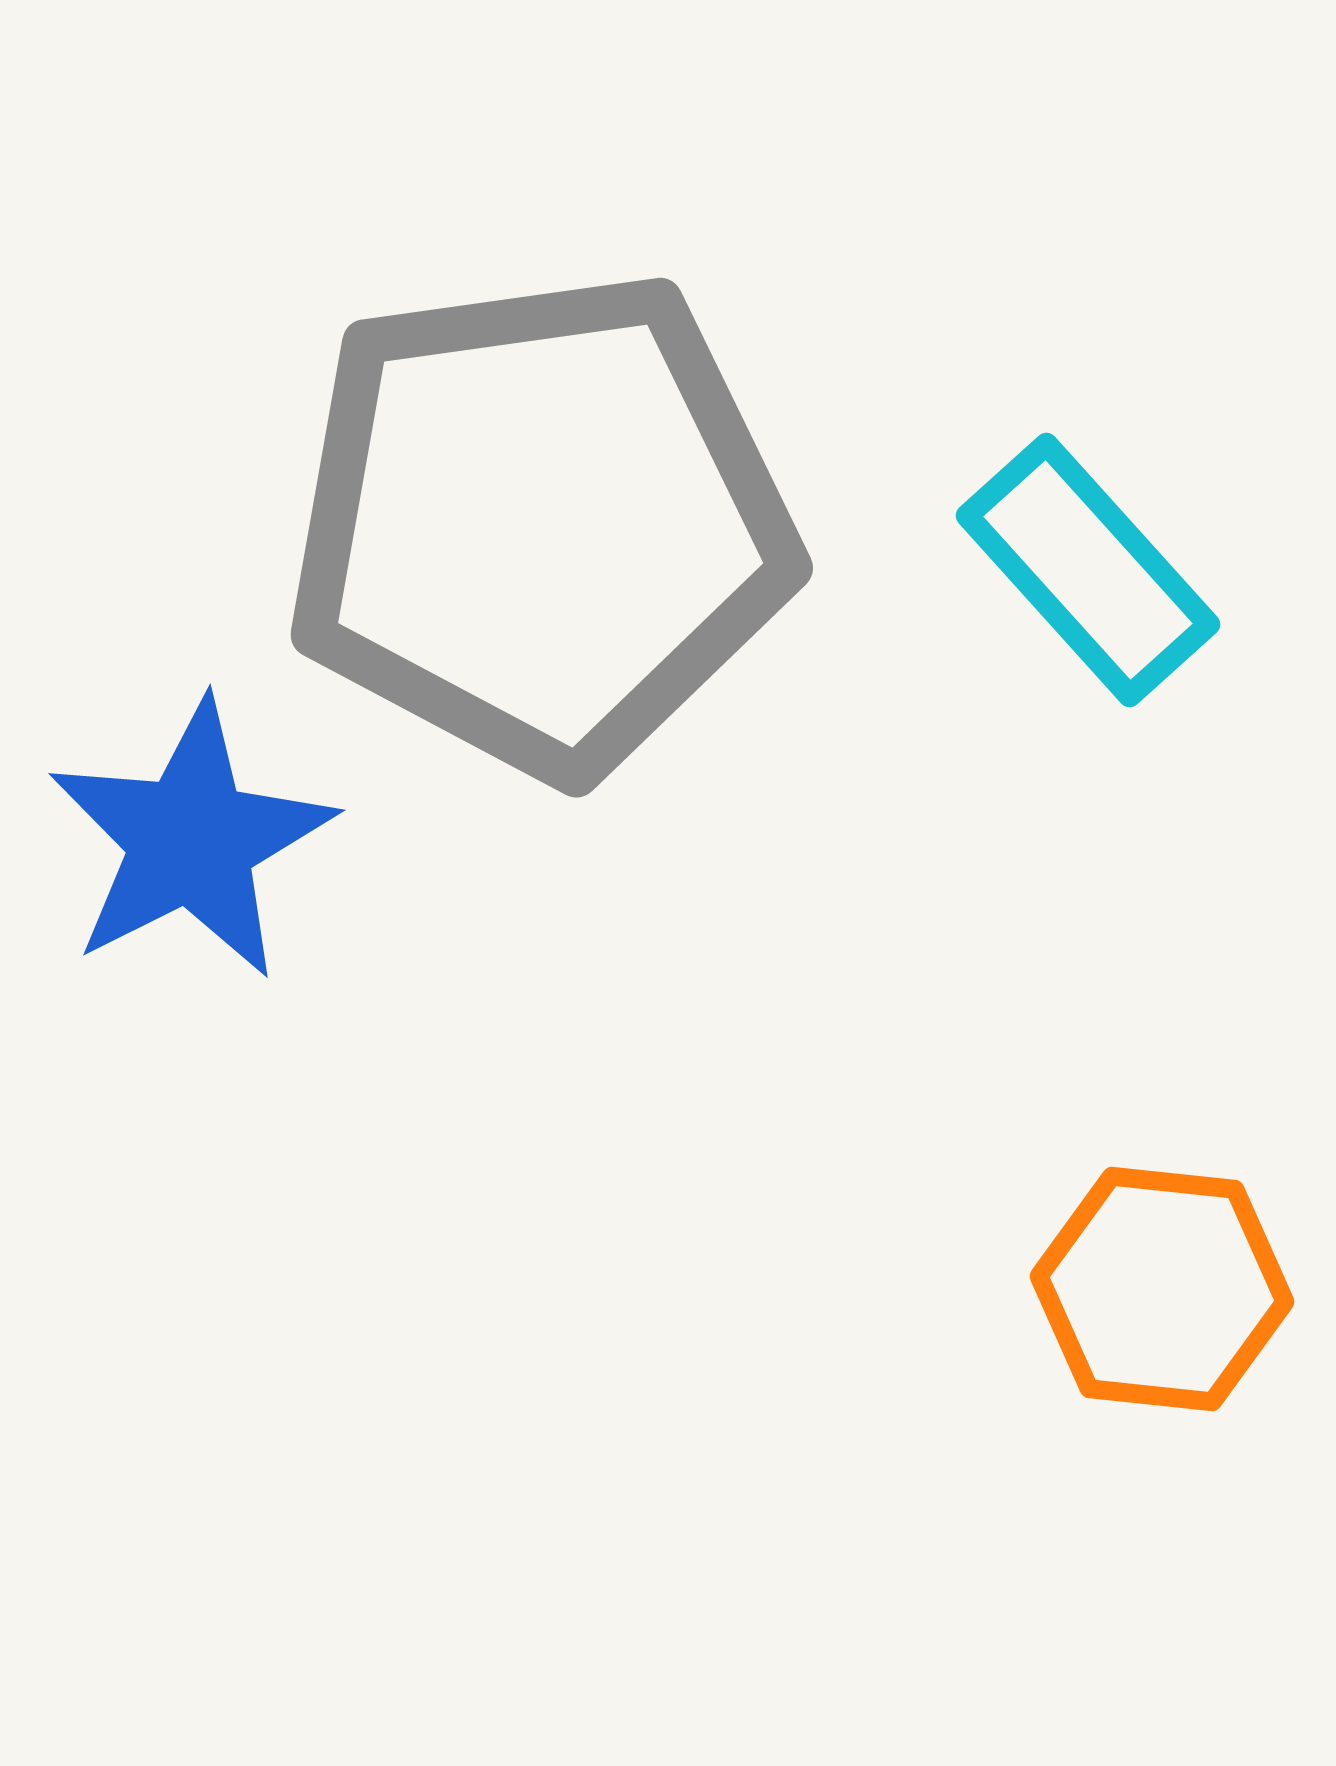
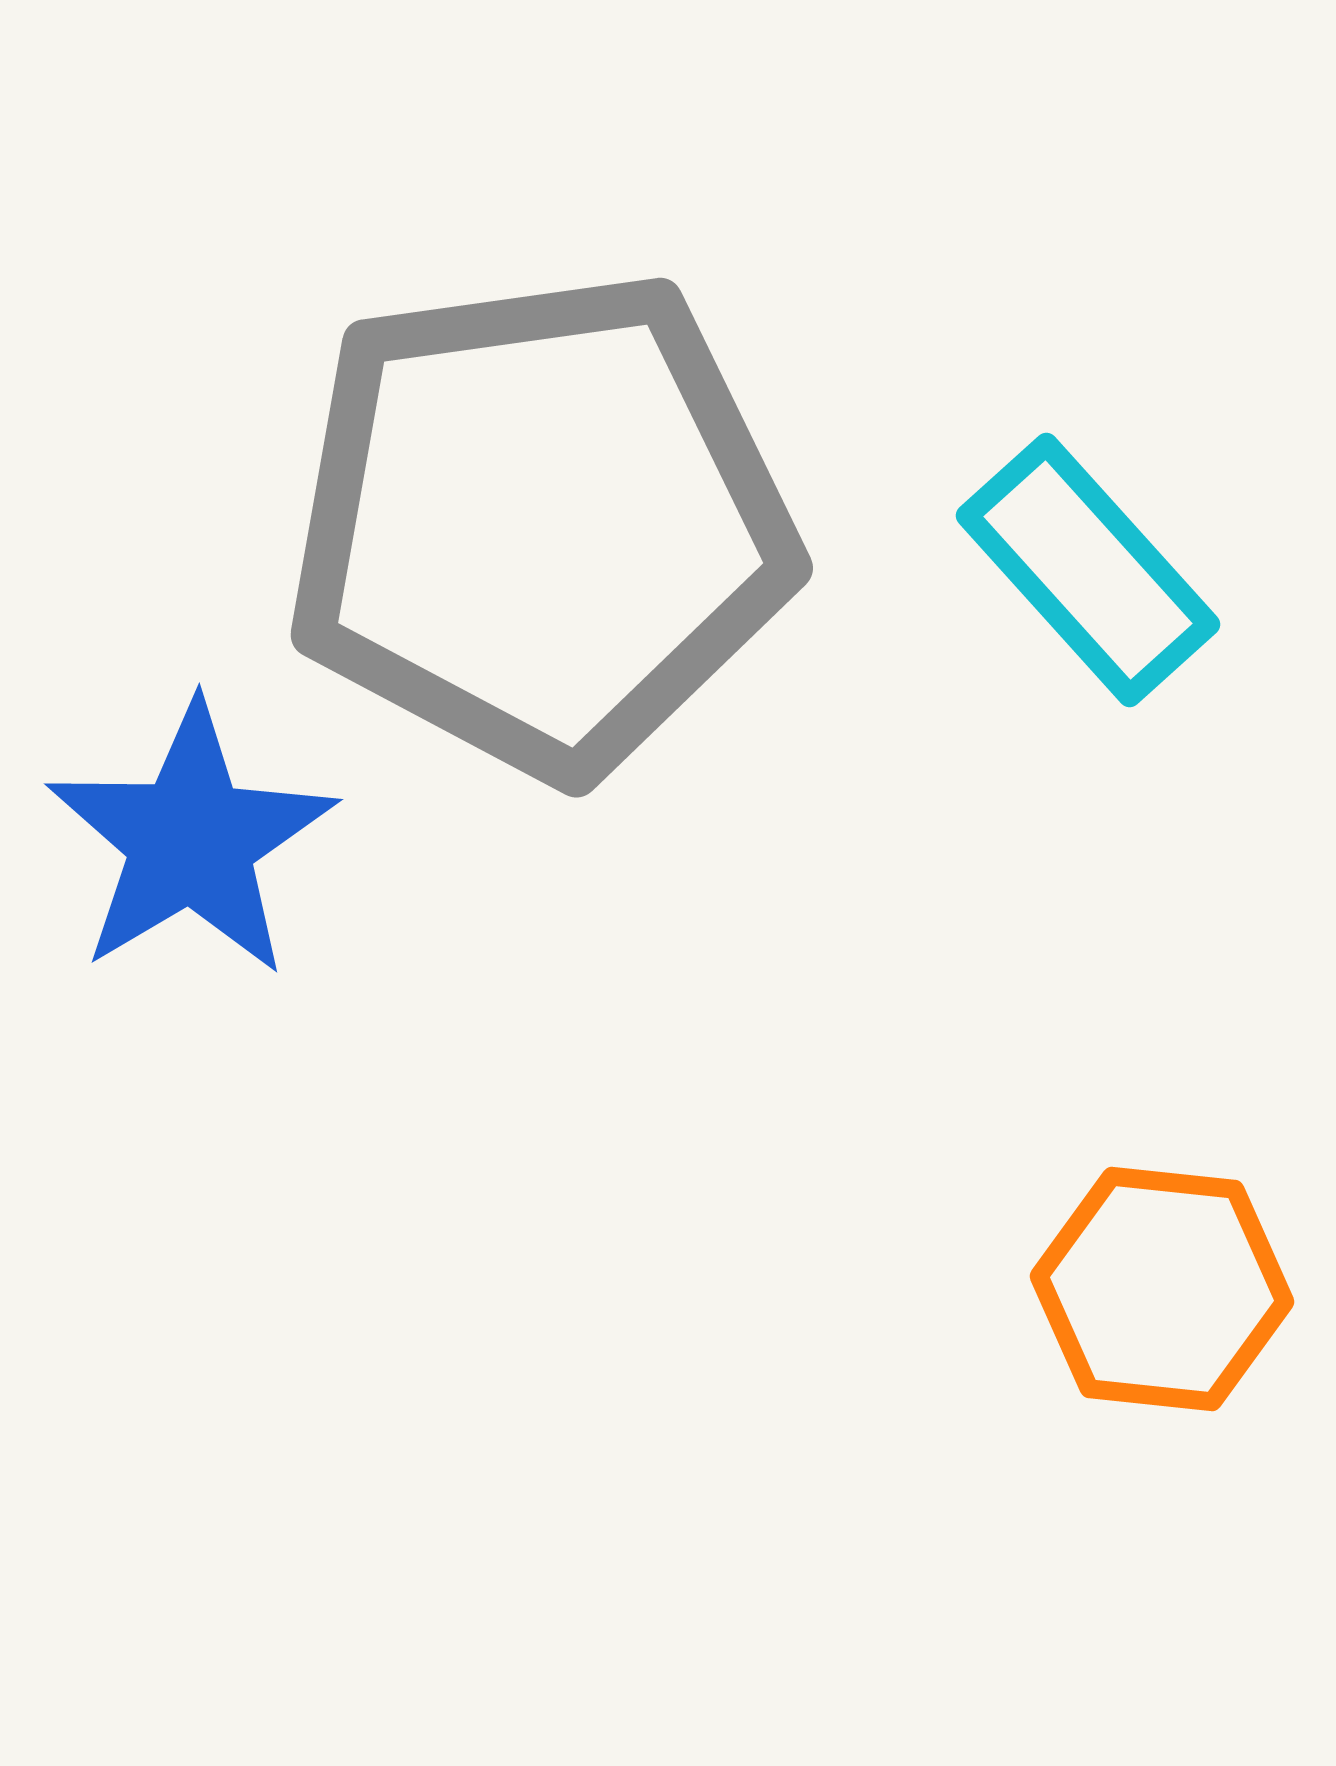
blue star: rotated 4 degrees counterclockwise
